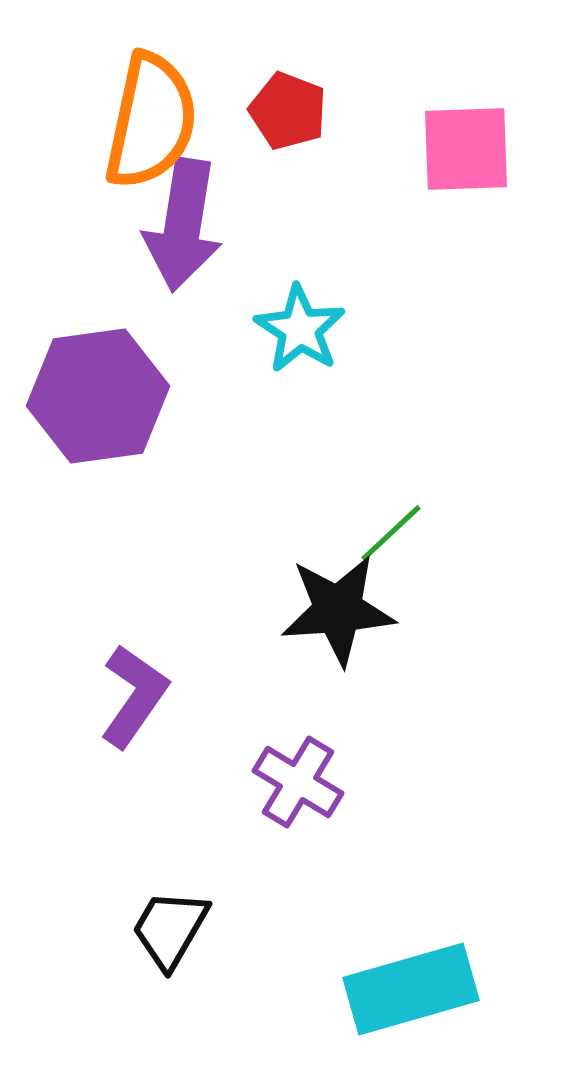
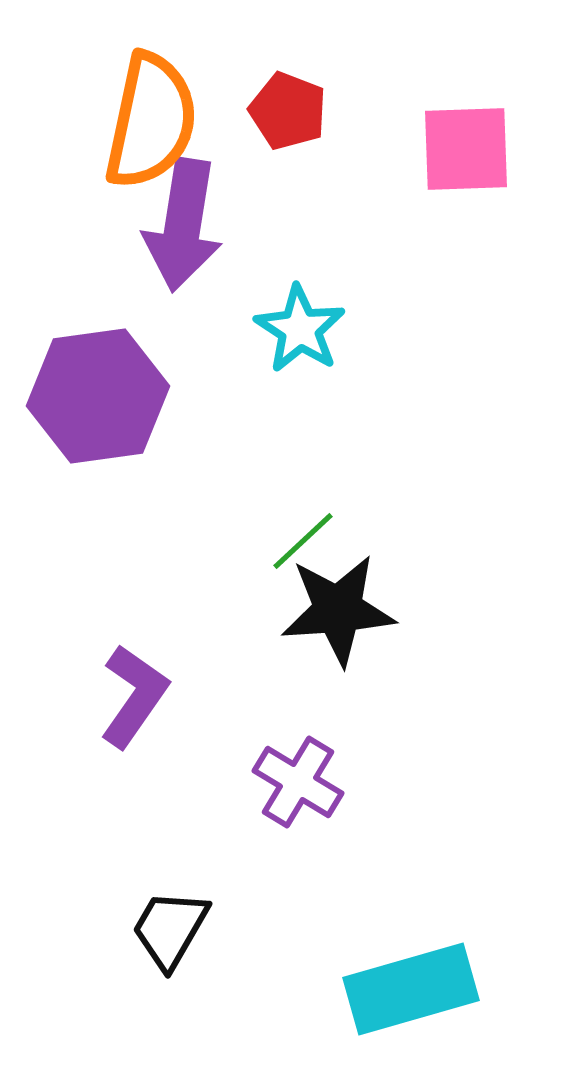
green line: moved 88 px left, 8 px down
